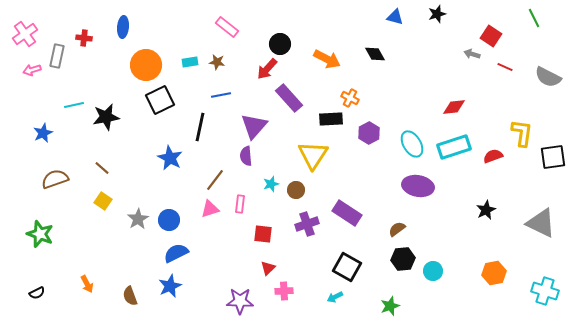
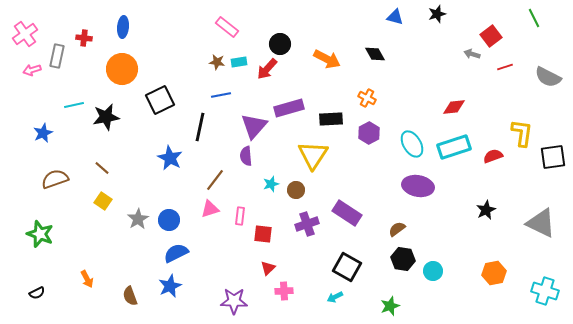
red square at (491, 36): rotated 20 degrees clockwise
cyan rectangle at (190, 62): moved 49 px right
orange circle at (146, 65): moved 24 px left, 4 px down
red line at (505, 67): rotated 42 degrees counterclockwise
purple rectangle at (289, 98): moved 10 px down; rotated 64 degrees counterclockwise
orange cross at (350, 98): moved 17 px right
pink rectangle at (240, 204): moved 12 px down
black hexagon at (403, 259): rotated 15 degrees clockwise
orange arrow at (87, 284): moved 5 px up
purple star at (240, 301): moved 6 px left
